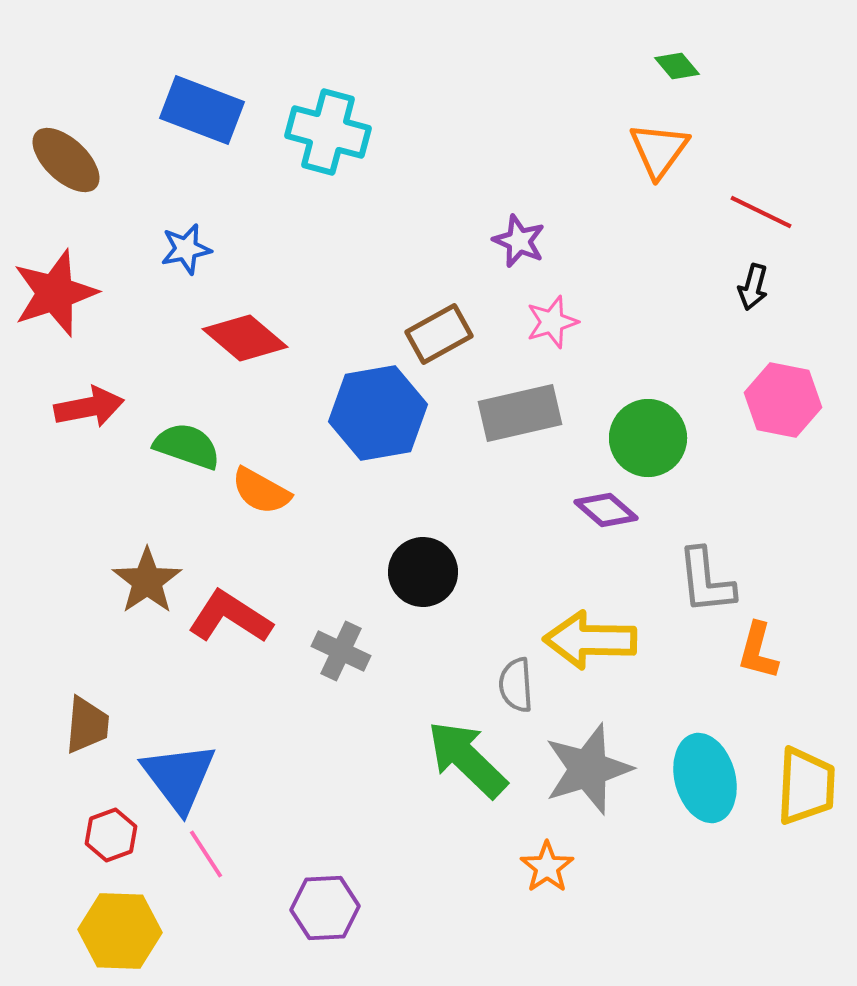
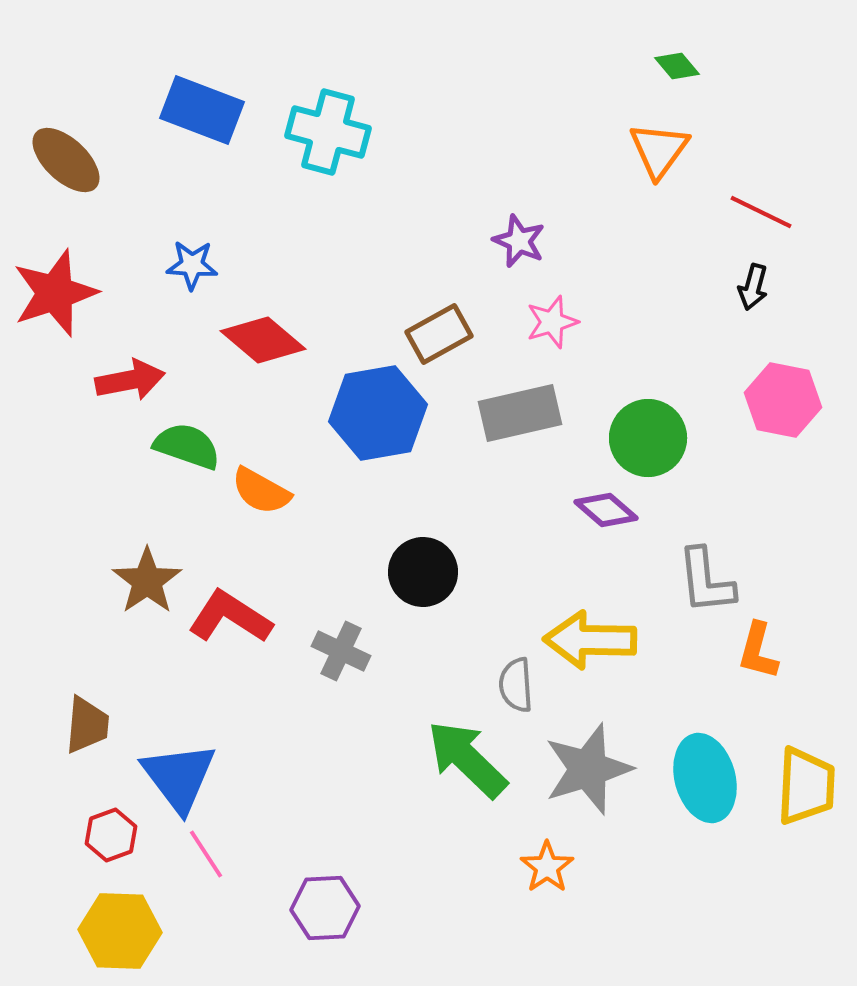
blue star: moved 6 px right, 16 px down; rotated 15 degrees clockwise
red diamond: moved 18 px right, 2 px down
red arrow: moved 41 px right, 27 px up
